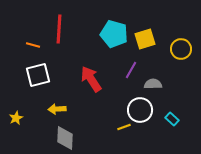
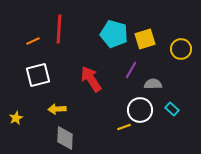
orange line: moved 4 px up; rotated 40 degrees counterclockwise
cyan rectangle: moved 10 px up
